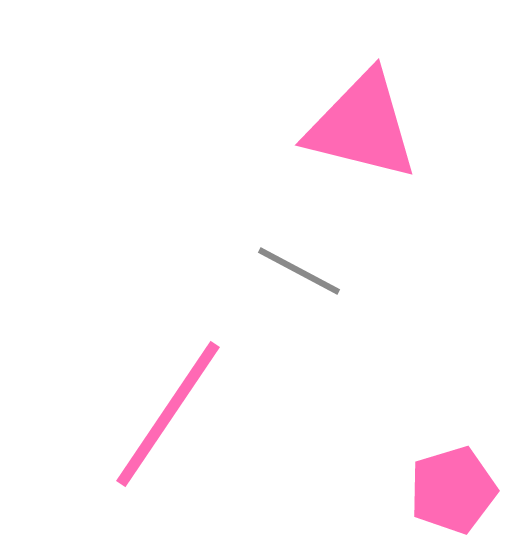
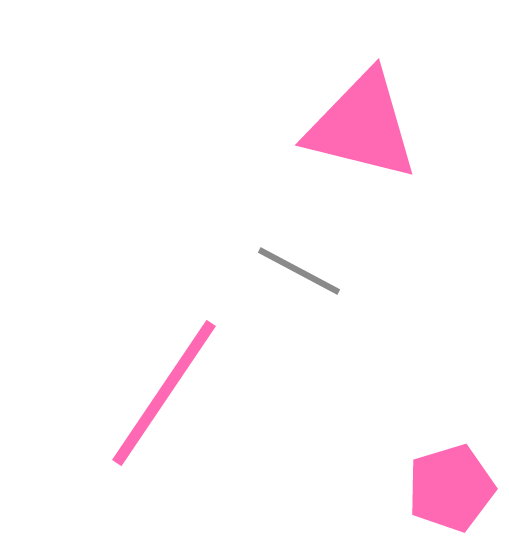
pink line: moved 4 px left, 21 px up
pink pentagon: moved 2 px left, 2 px up
